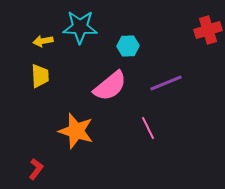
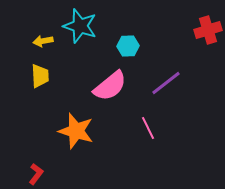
cyan star: moved 1 px up; rotated 16 degrees clockwise
purple line: rotated 16 degrees counterclockwise
red L-shape: moved 5 px down
